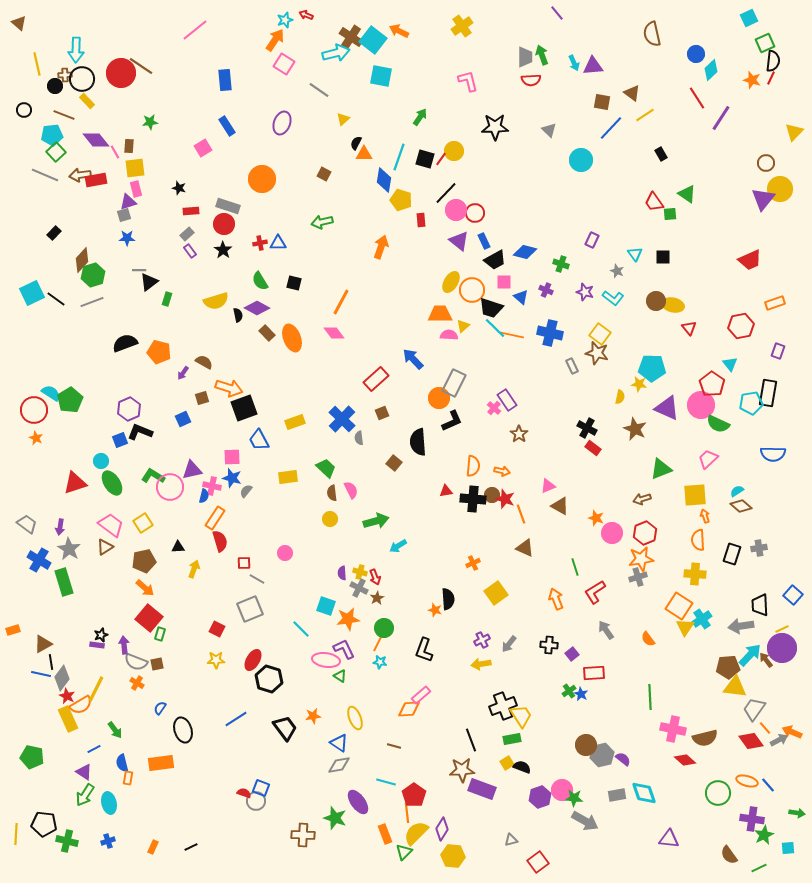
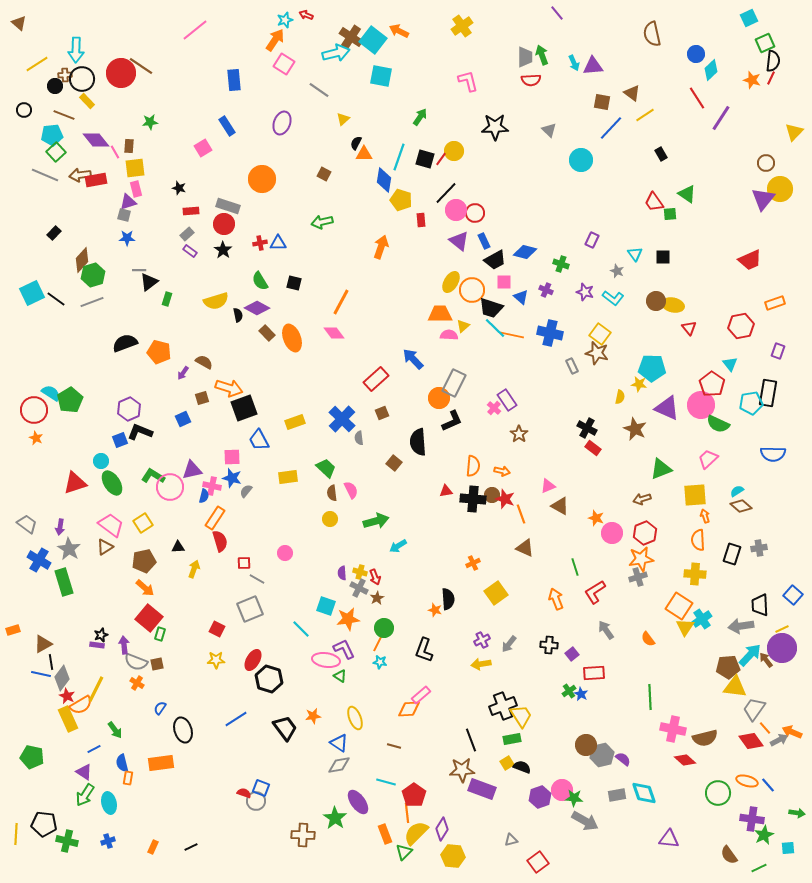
yellow line at (37, 64): rotated 70 degrees clockwise
blue rectangle at (225, 80): moved 9 px right
gray square at (124, 215): rotated 32 degrees clockwise
purple rectangle at (190, 251): rotated 16 degrees counterclockwise
green star at (335, 818): rotated 15 degrees clockwise
